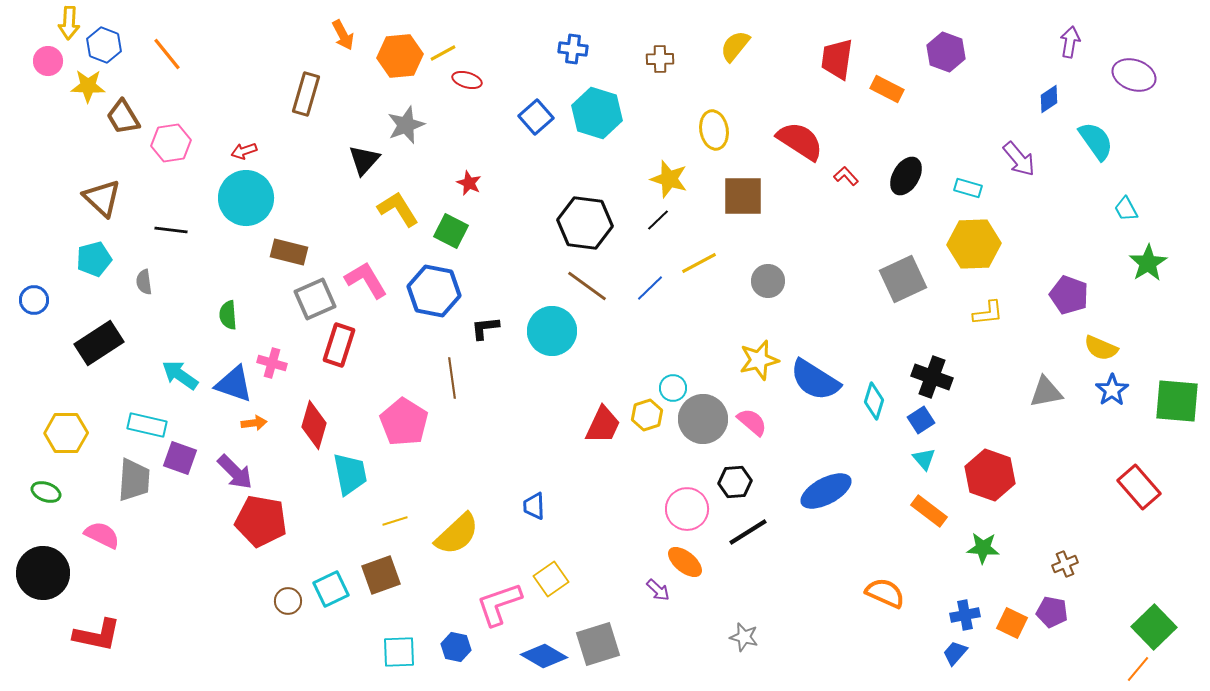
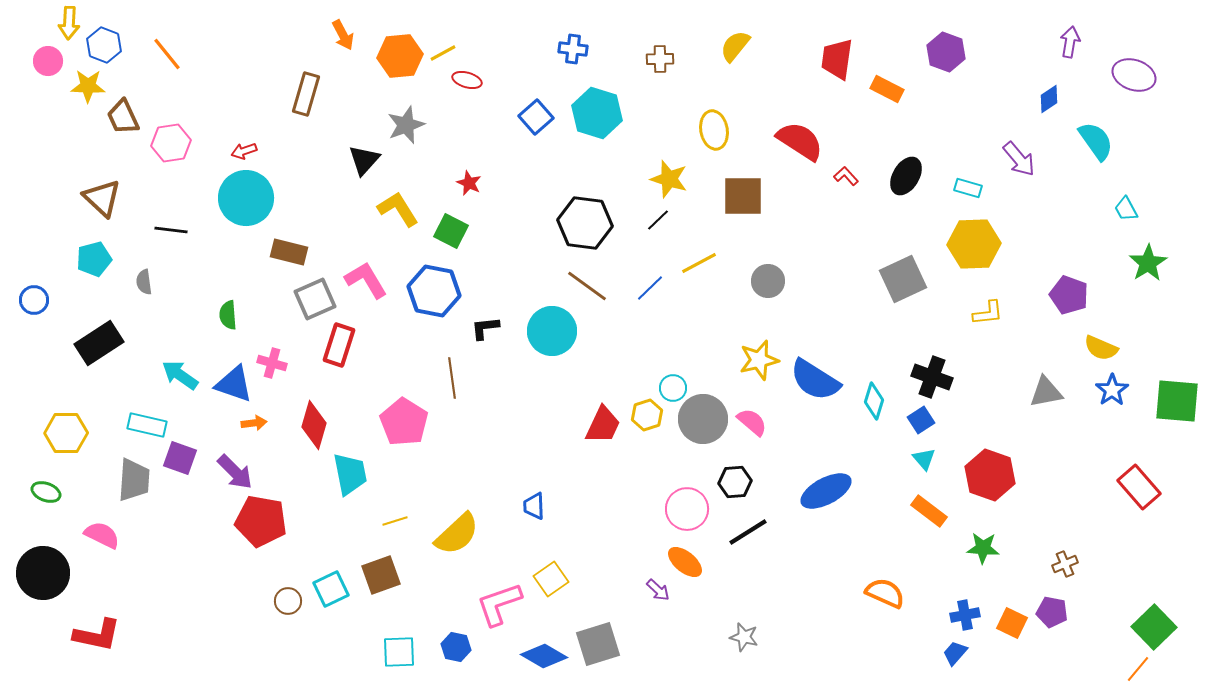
brown trapezoid at (123, 117): rotated 6 degrees clockwise
